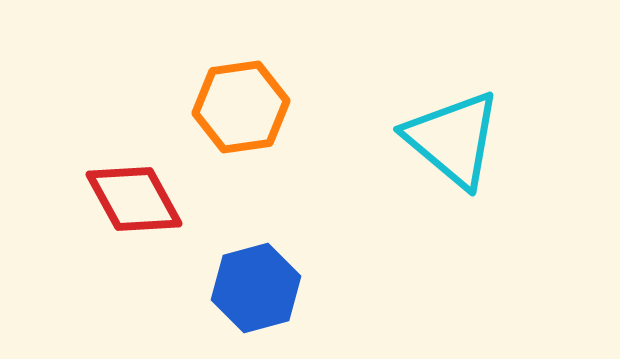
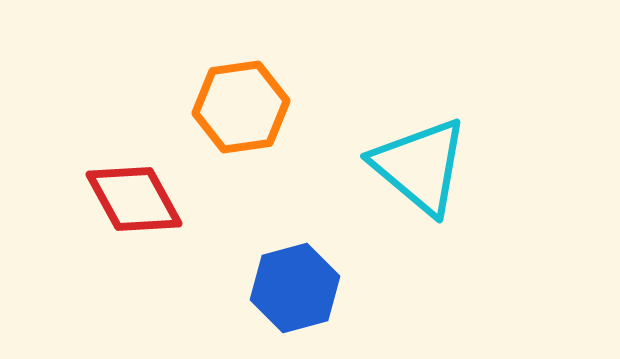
cyan triangle: moved 33 px left, 27 px down
blue hexagon: moved 39 px right
